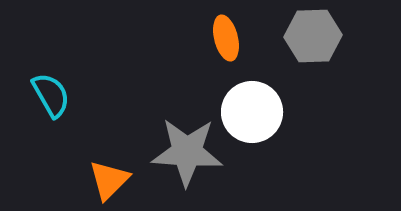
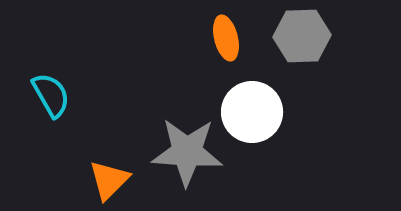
gray hexagon: moved 11 px left
